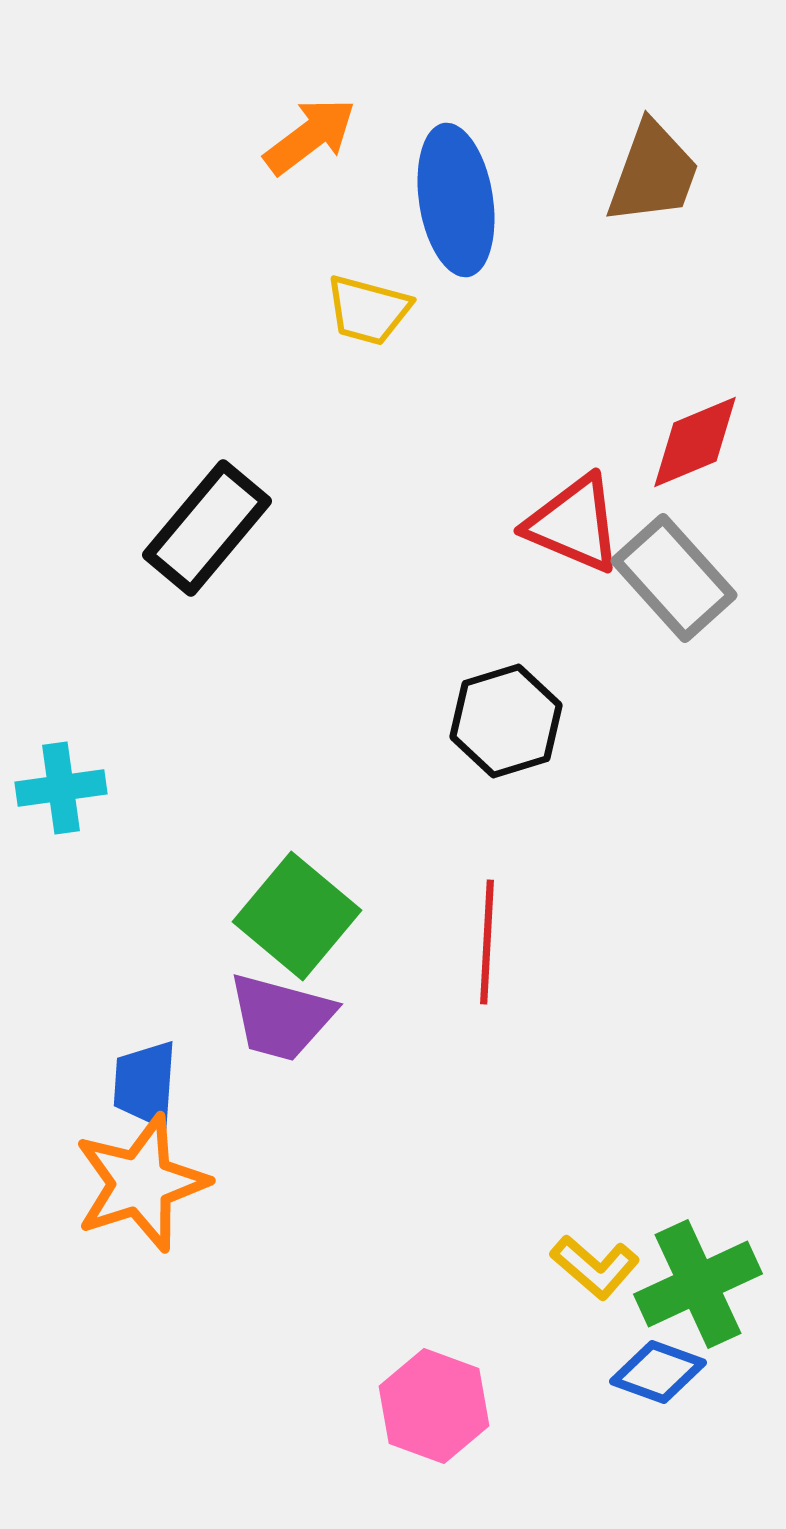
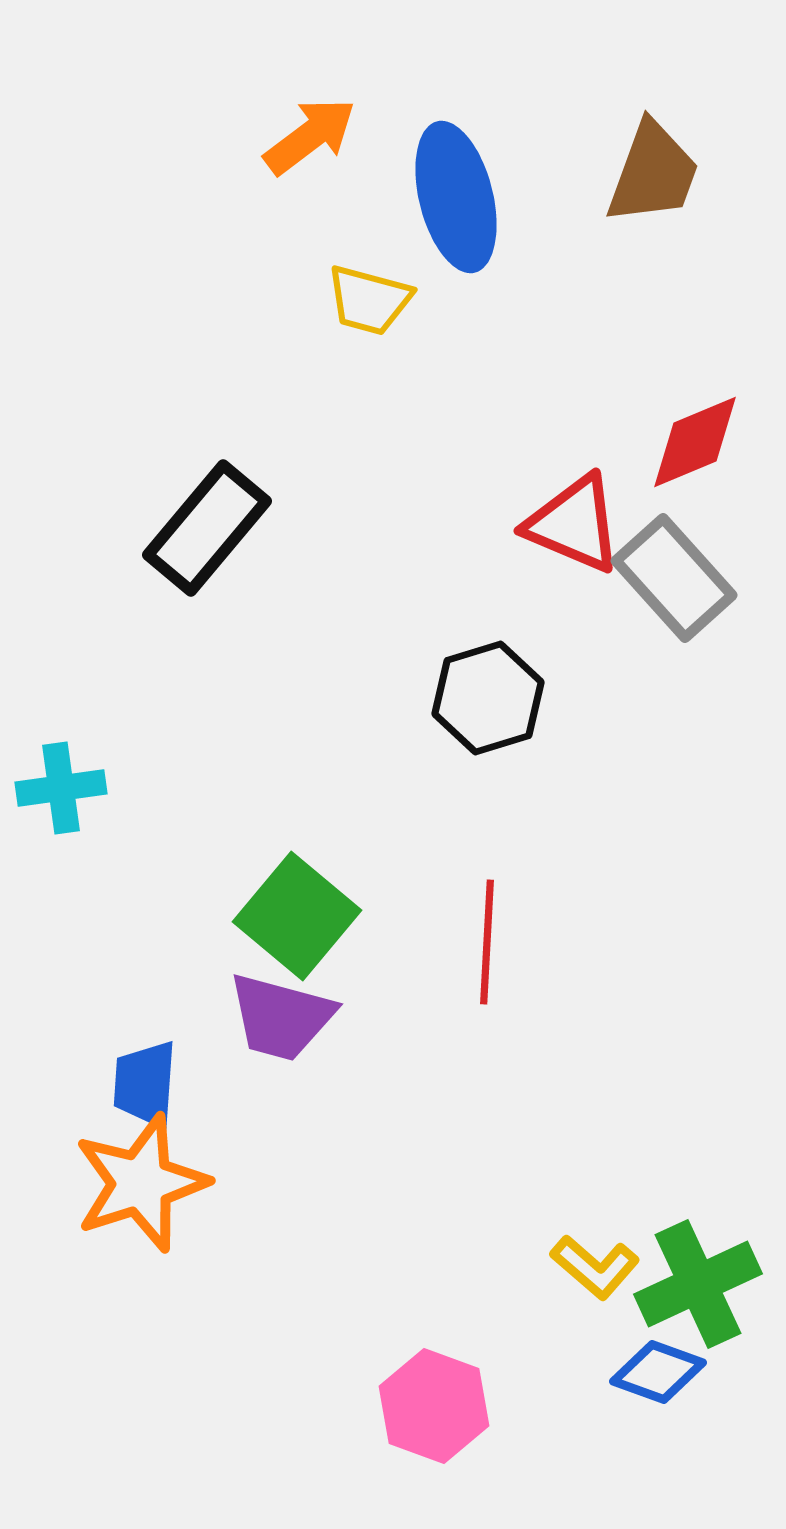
blue ellipse: moved 3 px up; rotated 5 degrees counterclockwise
yellow trapezoid: moved 1 px right, 10 px up
black hexagon: moved 18 px left, 23 px up
